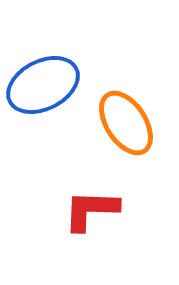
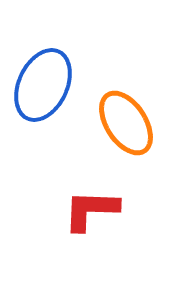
blue ellipse: rotated 38 degrees counterclockwise
